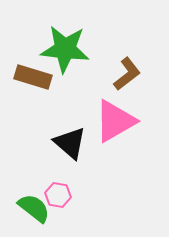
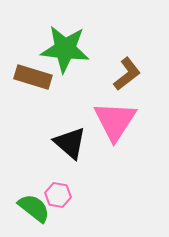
pink triangle: rotated 27 degrees counterclockwise
